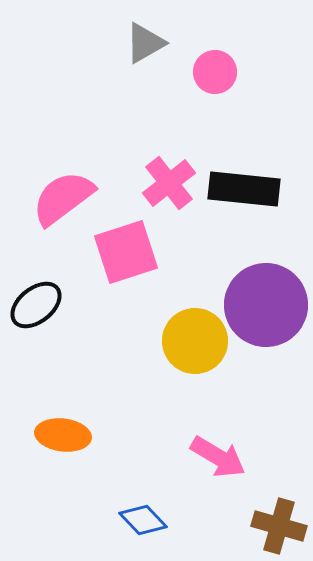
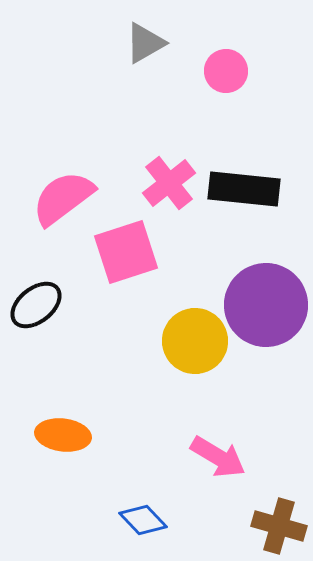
pink circle: moved 11 px right, 1 px up
